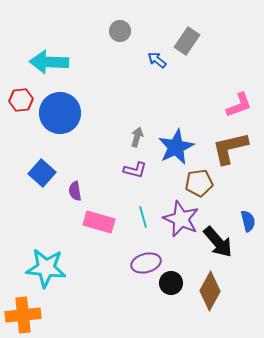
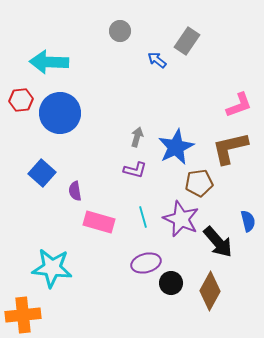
cyan star: moved 6 px right
